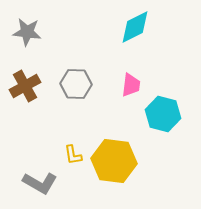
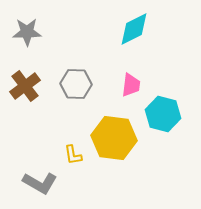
cyan diamond: moved 1 px left, 2 px down
gray star: rotated 8 degrees counterclockwise
brown cross: rotated 8 degrees counterclockwise
yellow hexagon: moved 23 px up
